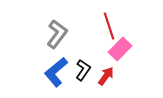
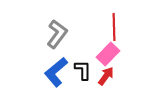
red line: moved 5 px right, 1 px down; rotated 16 degrees clockwise
pink rectangle: moved 12 px left, 5 px down
black L-shape: rotated 35 degrees counterclockwise
